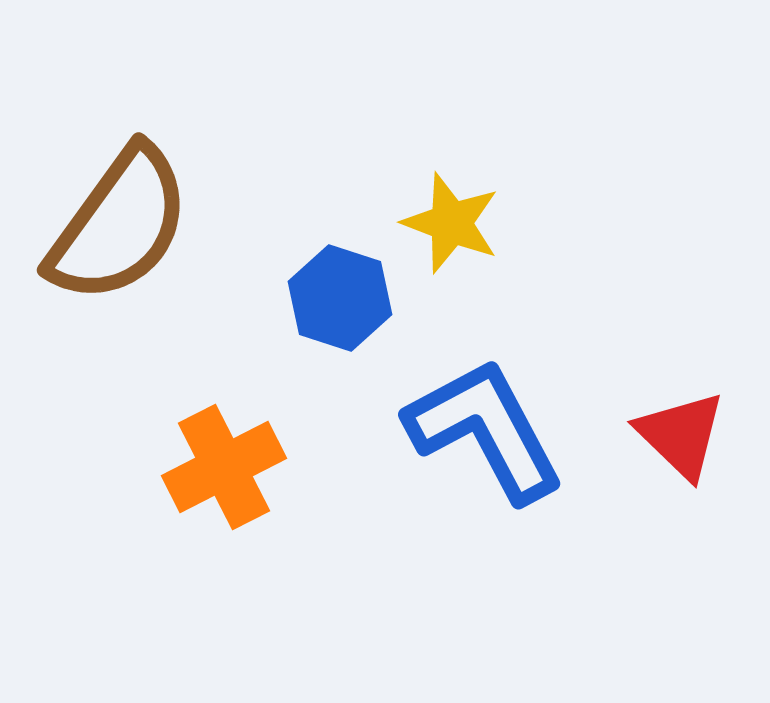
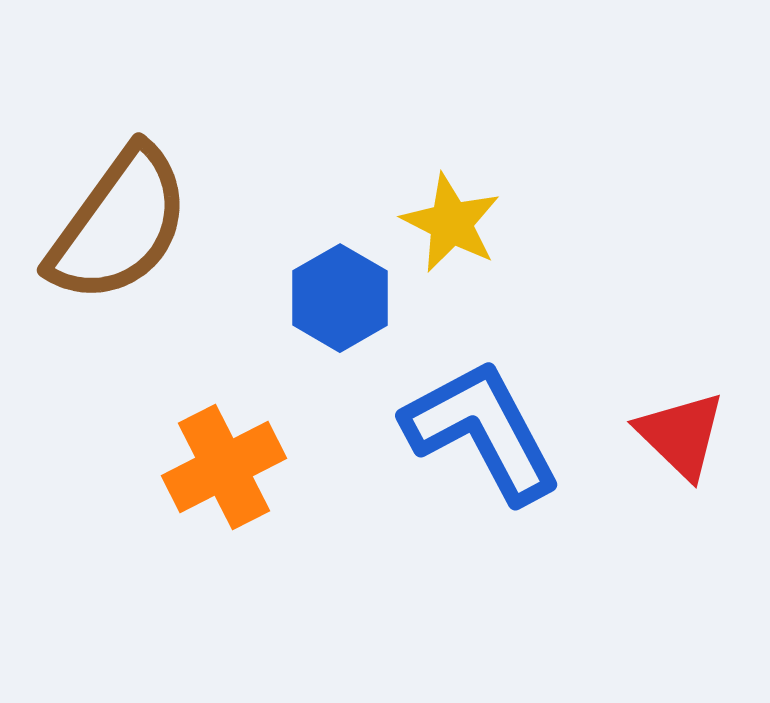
yellow star: rotated 6 degrees clockwise
blue hexagon: rotated 12 degrees clockwise
blue L-shape: moved 3 px left, 1 px down
